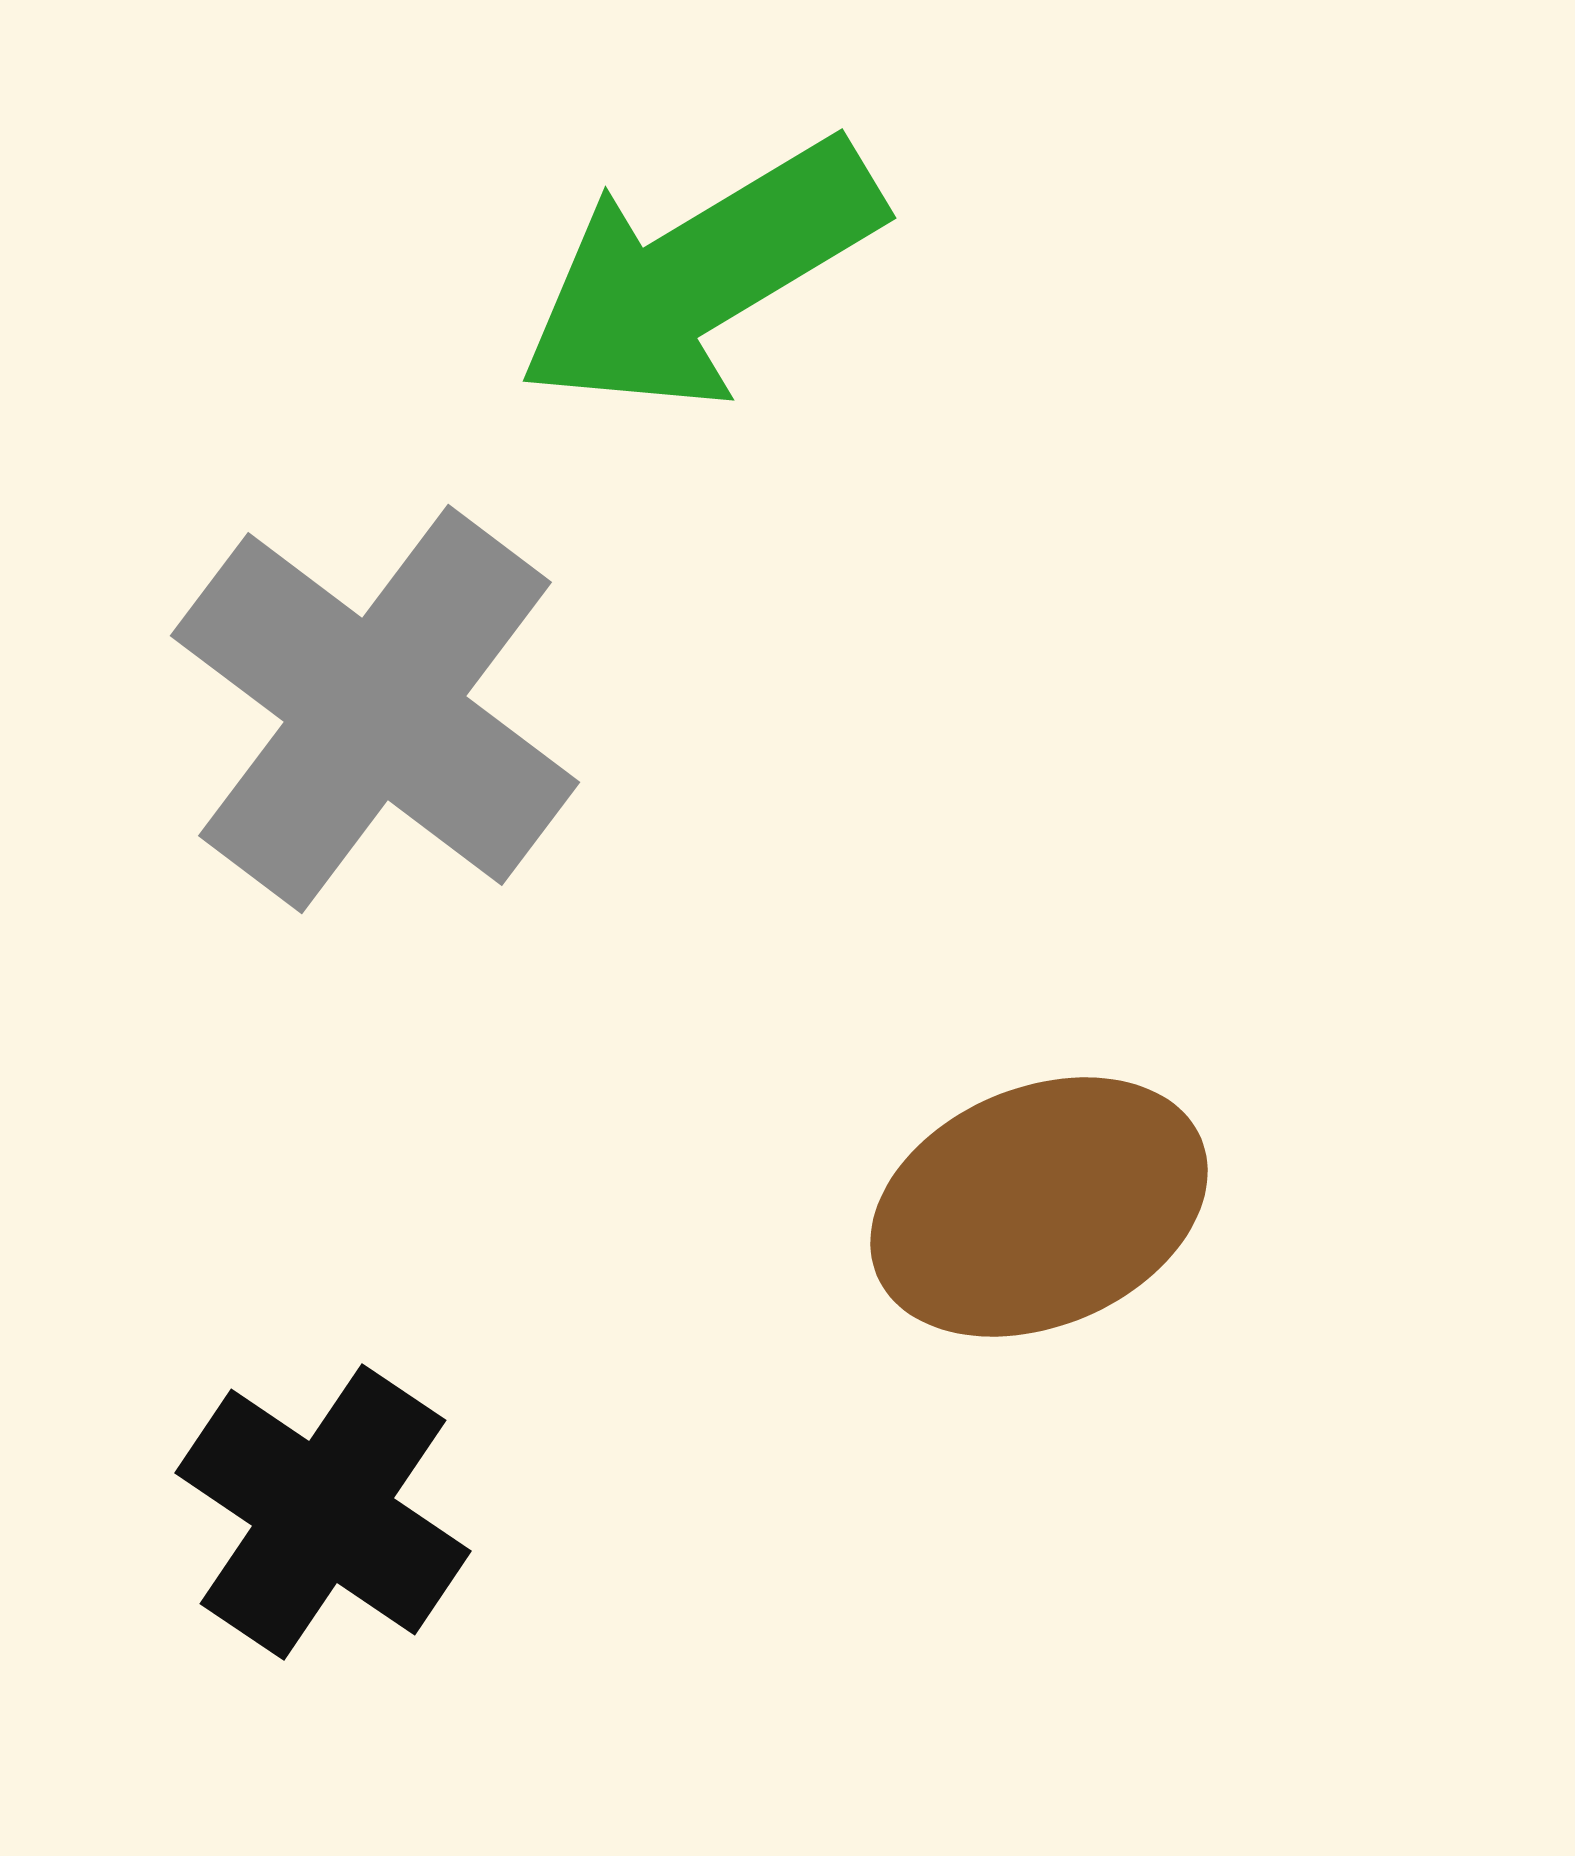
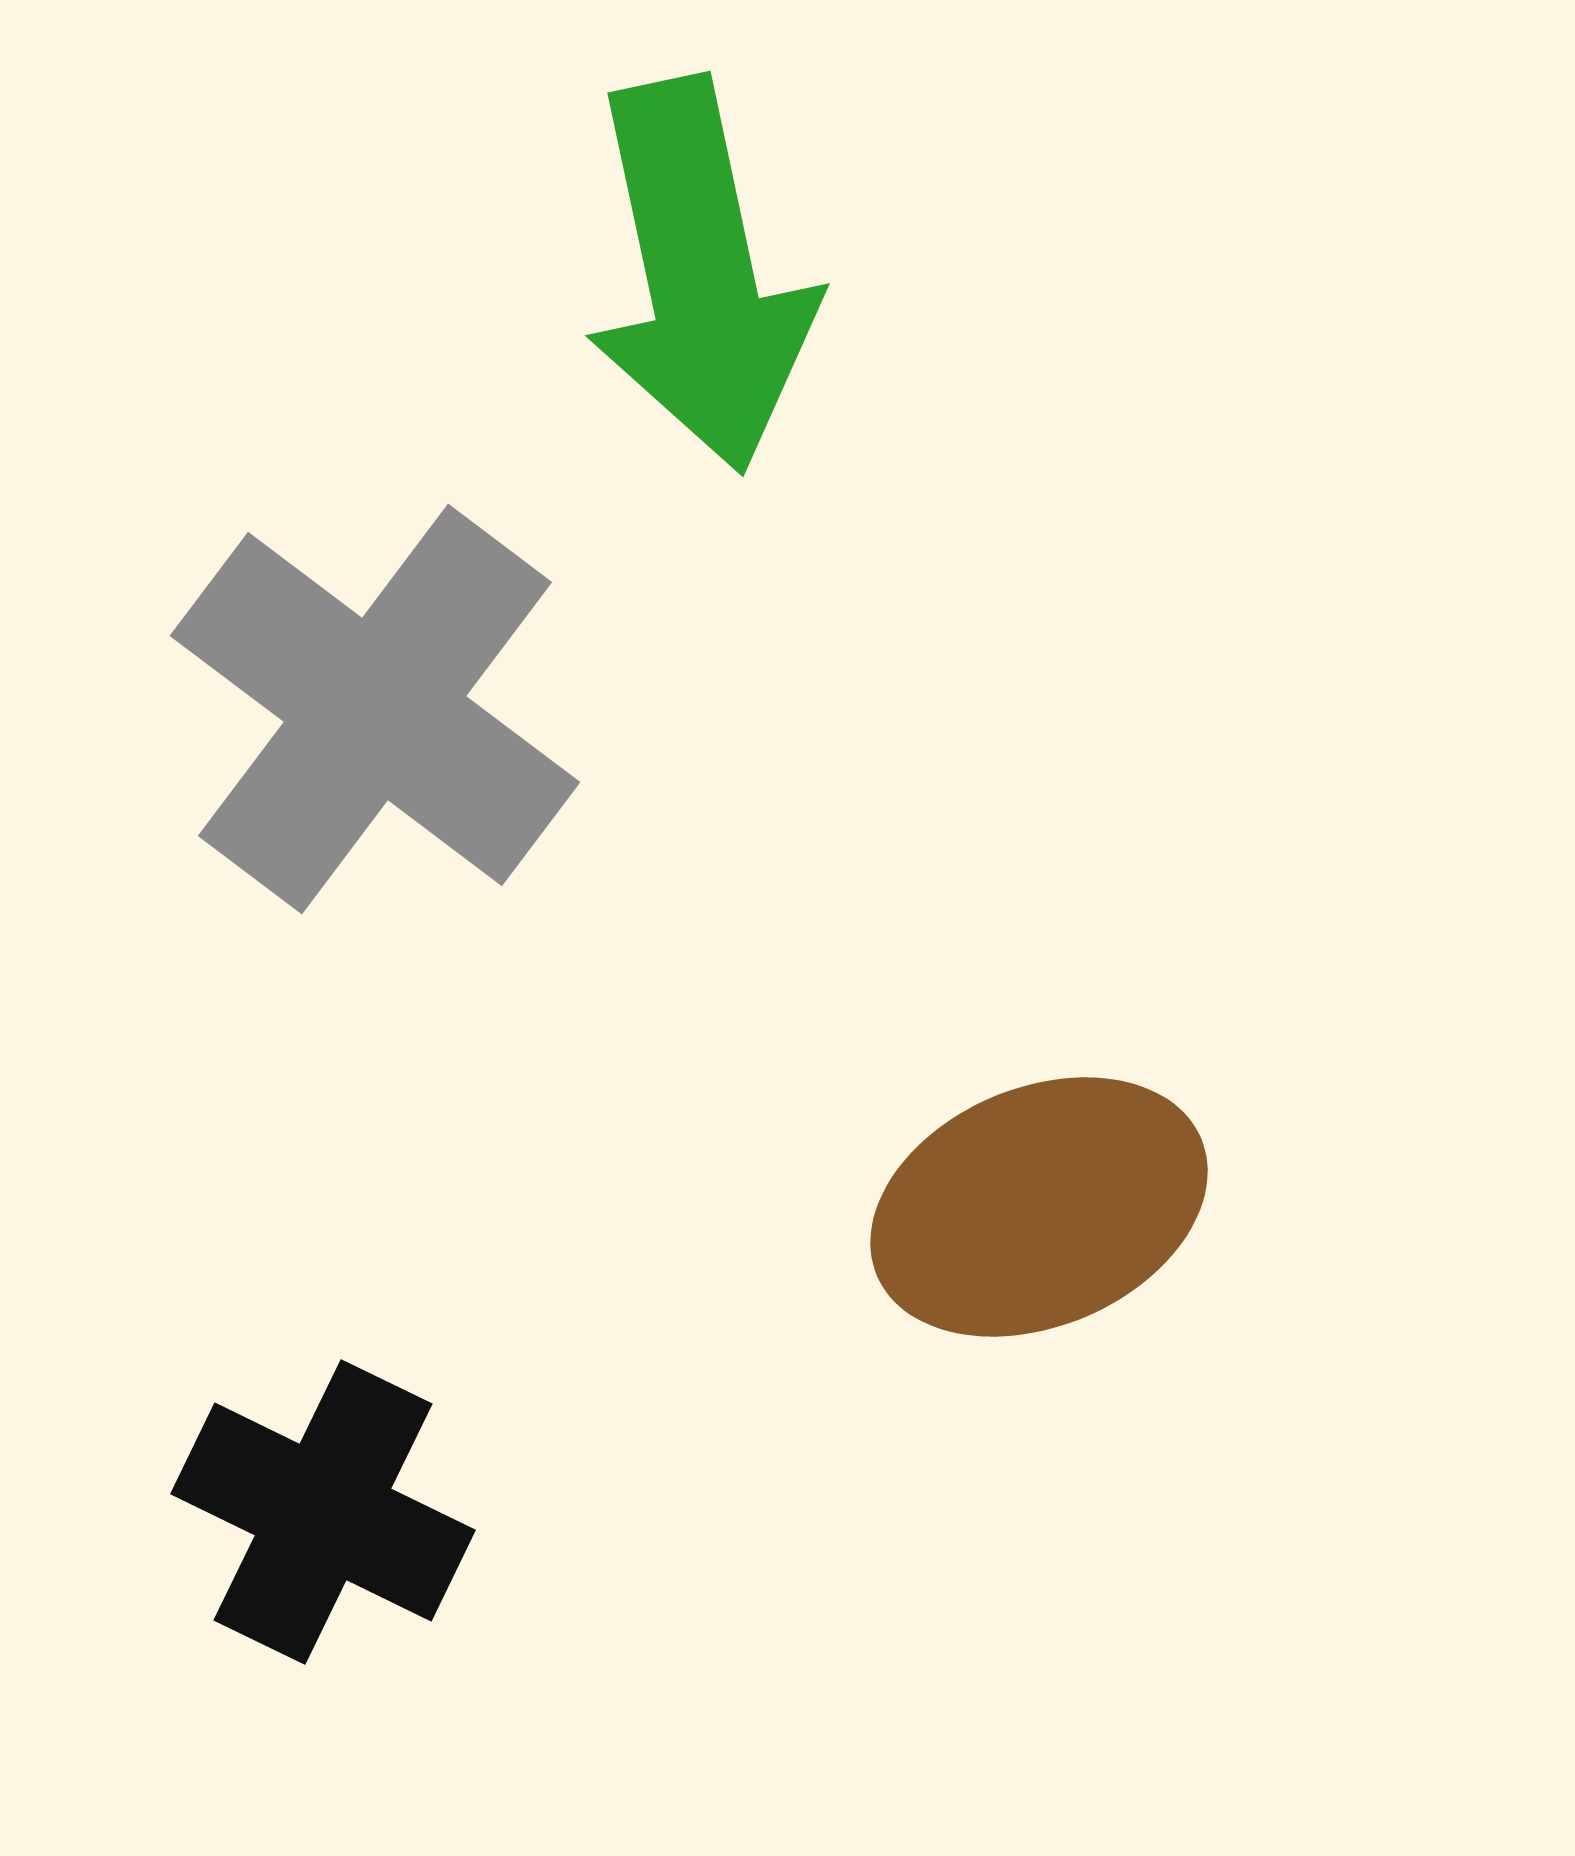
green arrow: rotated 71 degrees counterclockwise
black cross: rotated 8 degrees counterclockwise
